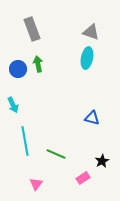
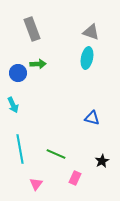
green arrow: rotated 98 degrees clockwise
blue circle: moved 4 px down
cyan line: moved 5 px left, 8 px down
pink rectangle: moved 8 px left; rotated 32 degrees counterclockwise
